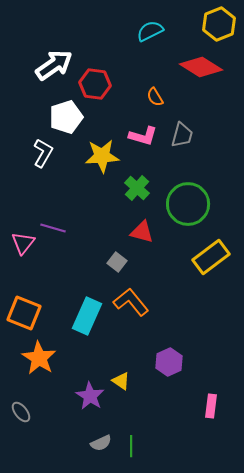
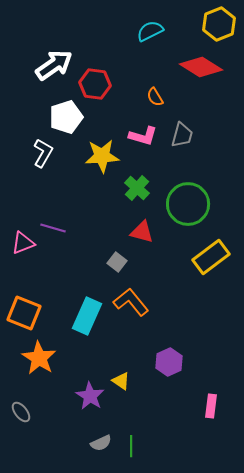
pink triangle: rotated 30 degrees clockwise
